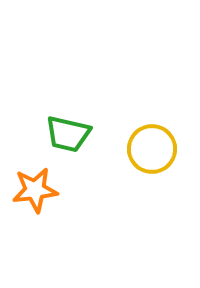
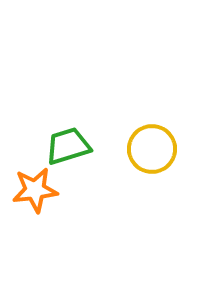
green trapezoid: moved 12 px down; rotated 150 degrees clockwise
